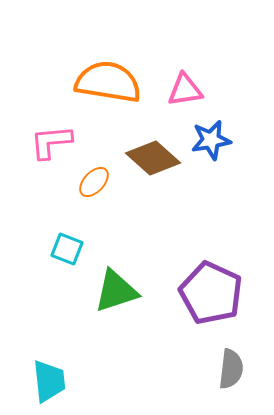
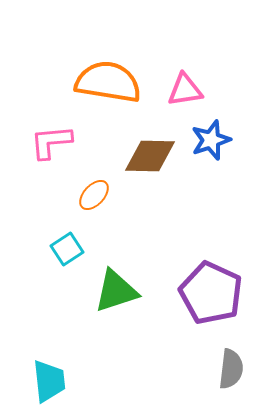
blue star: rotated 9 degrees counterclockwise
brown diamond: moved 3 px left, 2 px up; rotated 40 degrees counterclockwise
orange ellipse: moved 13 px down
cyan square: rotated 36 degrees clockwise
